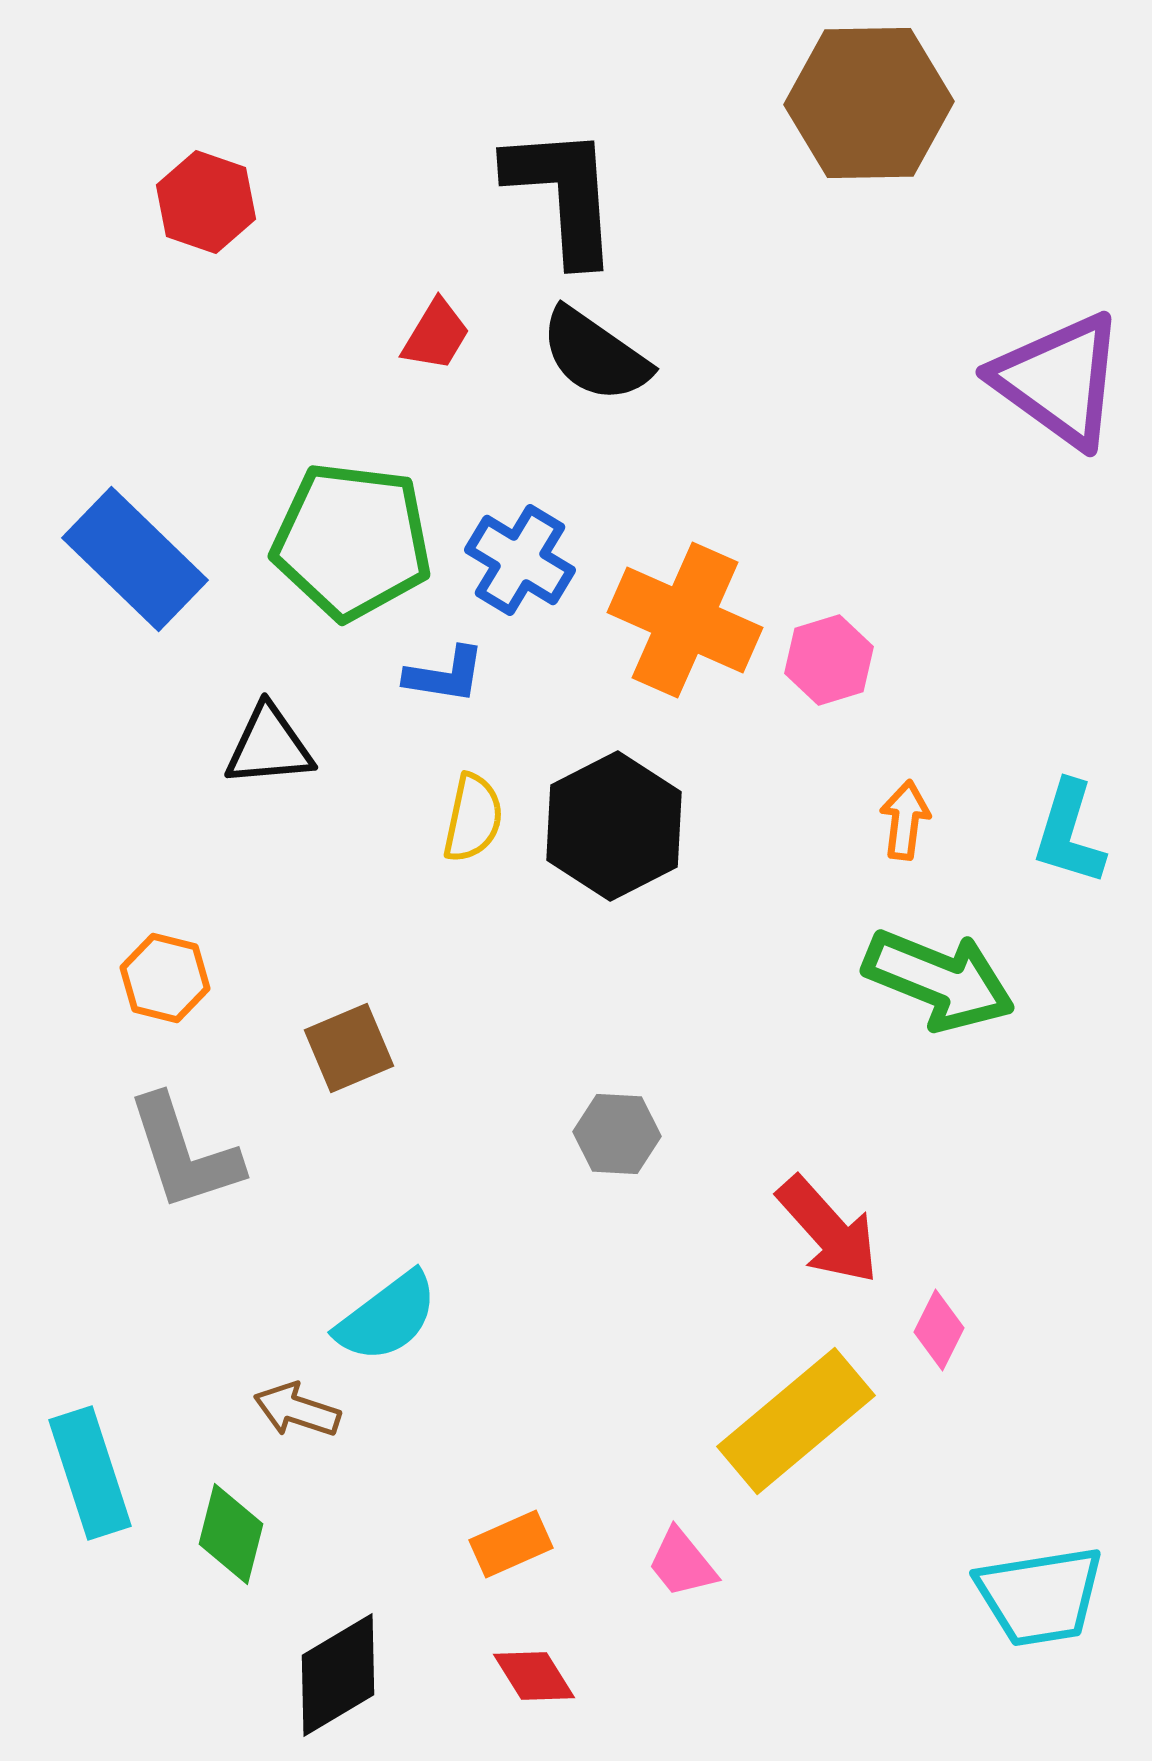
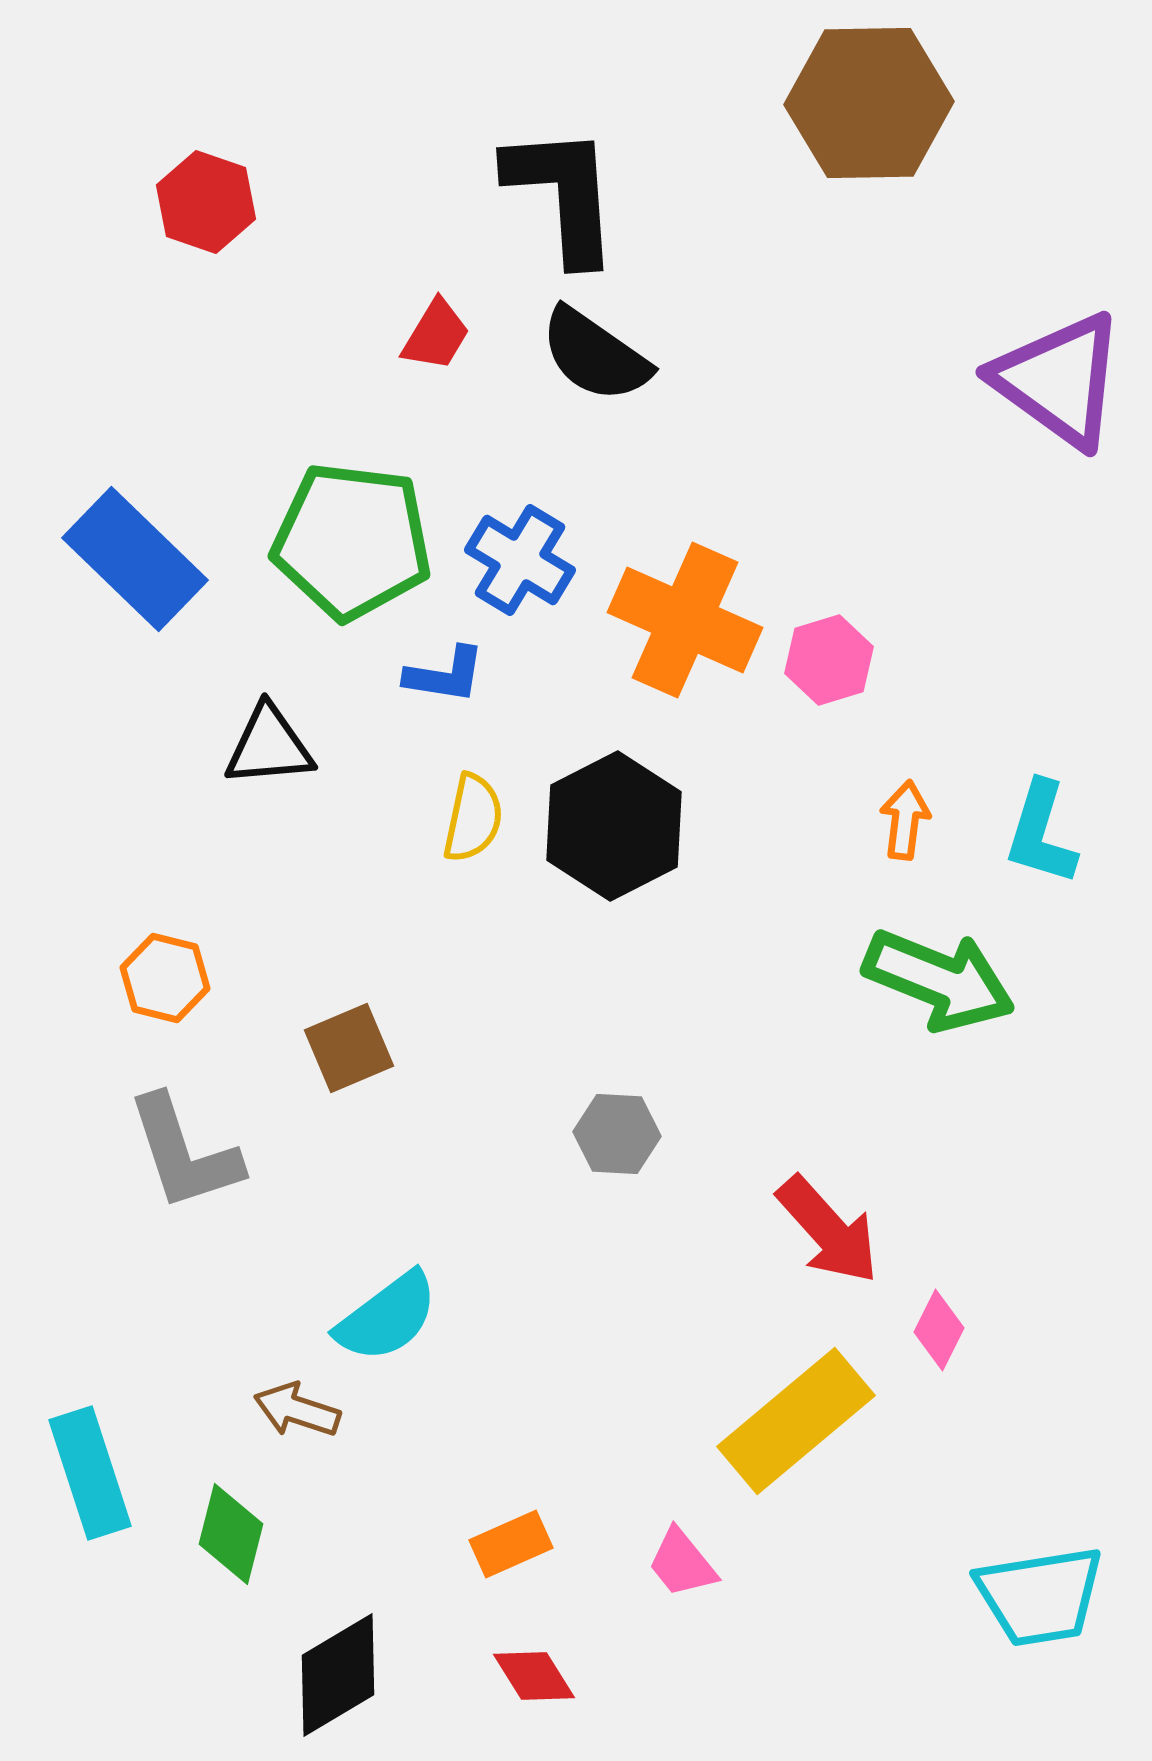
cyan L-shape: moved 28 px left
